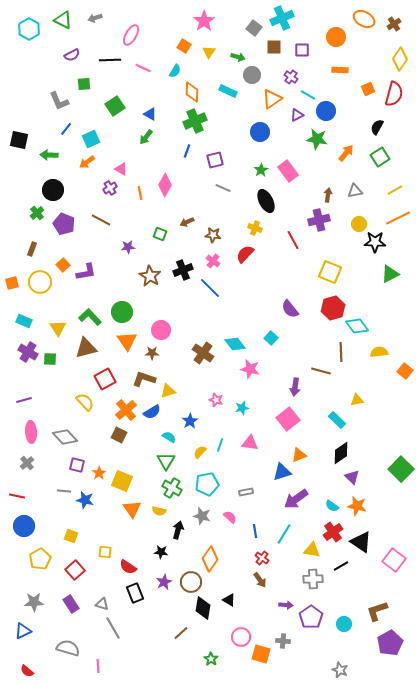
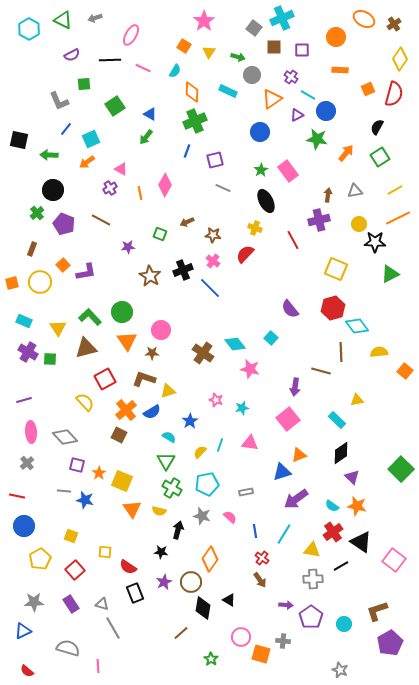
yellow square at (330, 272): moved 6 px right, 3 px up
